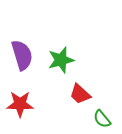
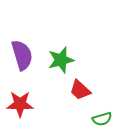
red trapezoid: moved 4 px up
green semicircle: rotated 66 degrees counterclockwise
